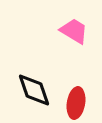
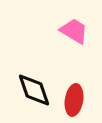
red ellipse: moved 2 px left, 3 px up
